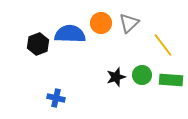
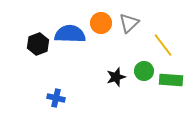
green circle: moved 2 px right, 4 px up
